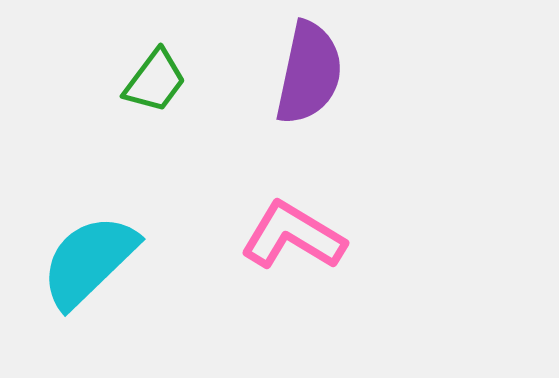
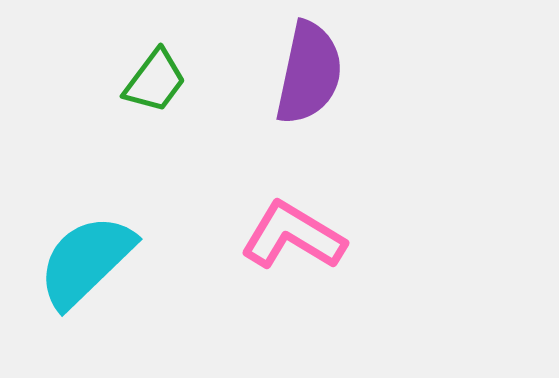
cyan semicircle: moved 3 px left
